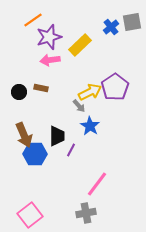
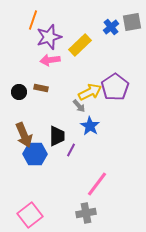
orange line: rotated 36 degrees counterclockwise
